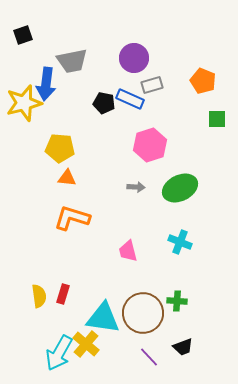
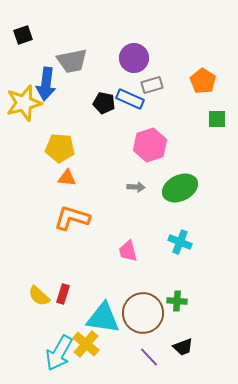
orange pentagon: rotated 10 degrees clockwise
yellow semicircle: rotated 140 degrees clockwise
